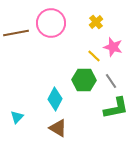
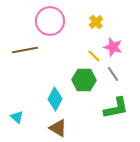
pink circle: moved 1 px left, 2 px up
brown line: moved 9 px right, 17 px down
gray line: moved 2 px right, 7 px up
cyan triangle: rotated 32 degrees counterclockwise
